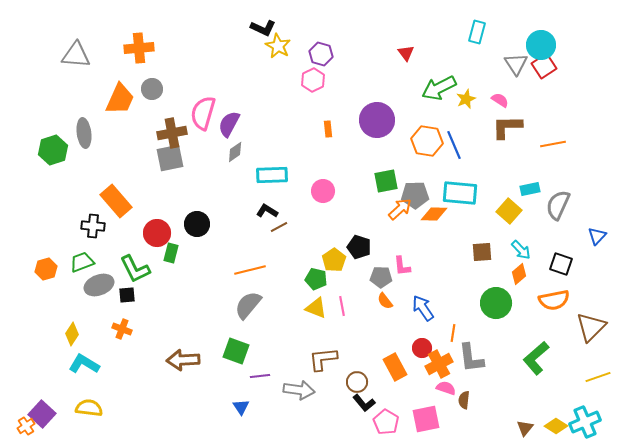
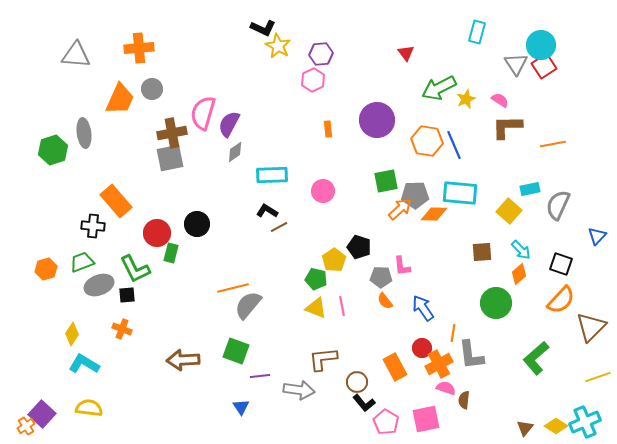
purple hexagon at (321, 54): rotated 20 degrees counterclockwise
orange line at (250, 270): moved 17 px left, 18 px down
orange semicircle at (554, 300): moved 7 px right; rotated 36 degrees counterclockwise
gray L-shape at (471, 358): moved 3 px up
